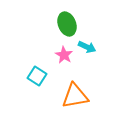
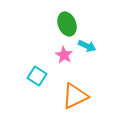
cyan arrow: moved 1 px up
orange triangle: rotated 16 degrees counterclockwise
